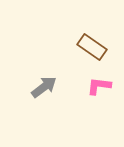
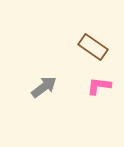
brown rectangle: moved 1 px right
